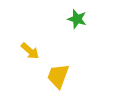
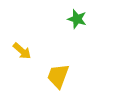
yellow arrow: moved 8 px left
